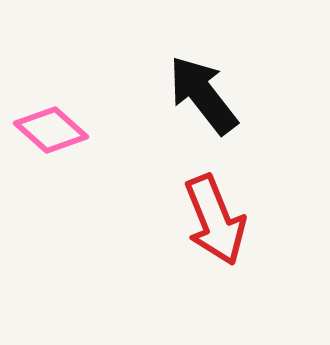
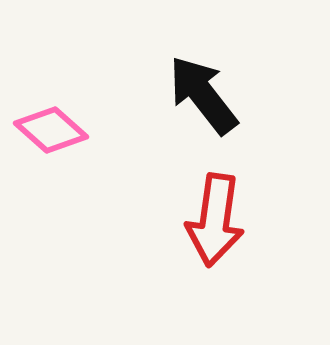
red arrow: rotated 30 degrees clockwise
